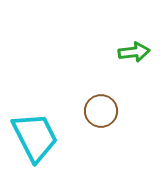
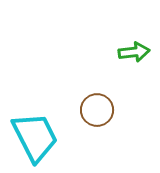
brown circle: moved 4 px left, 1 px up
